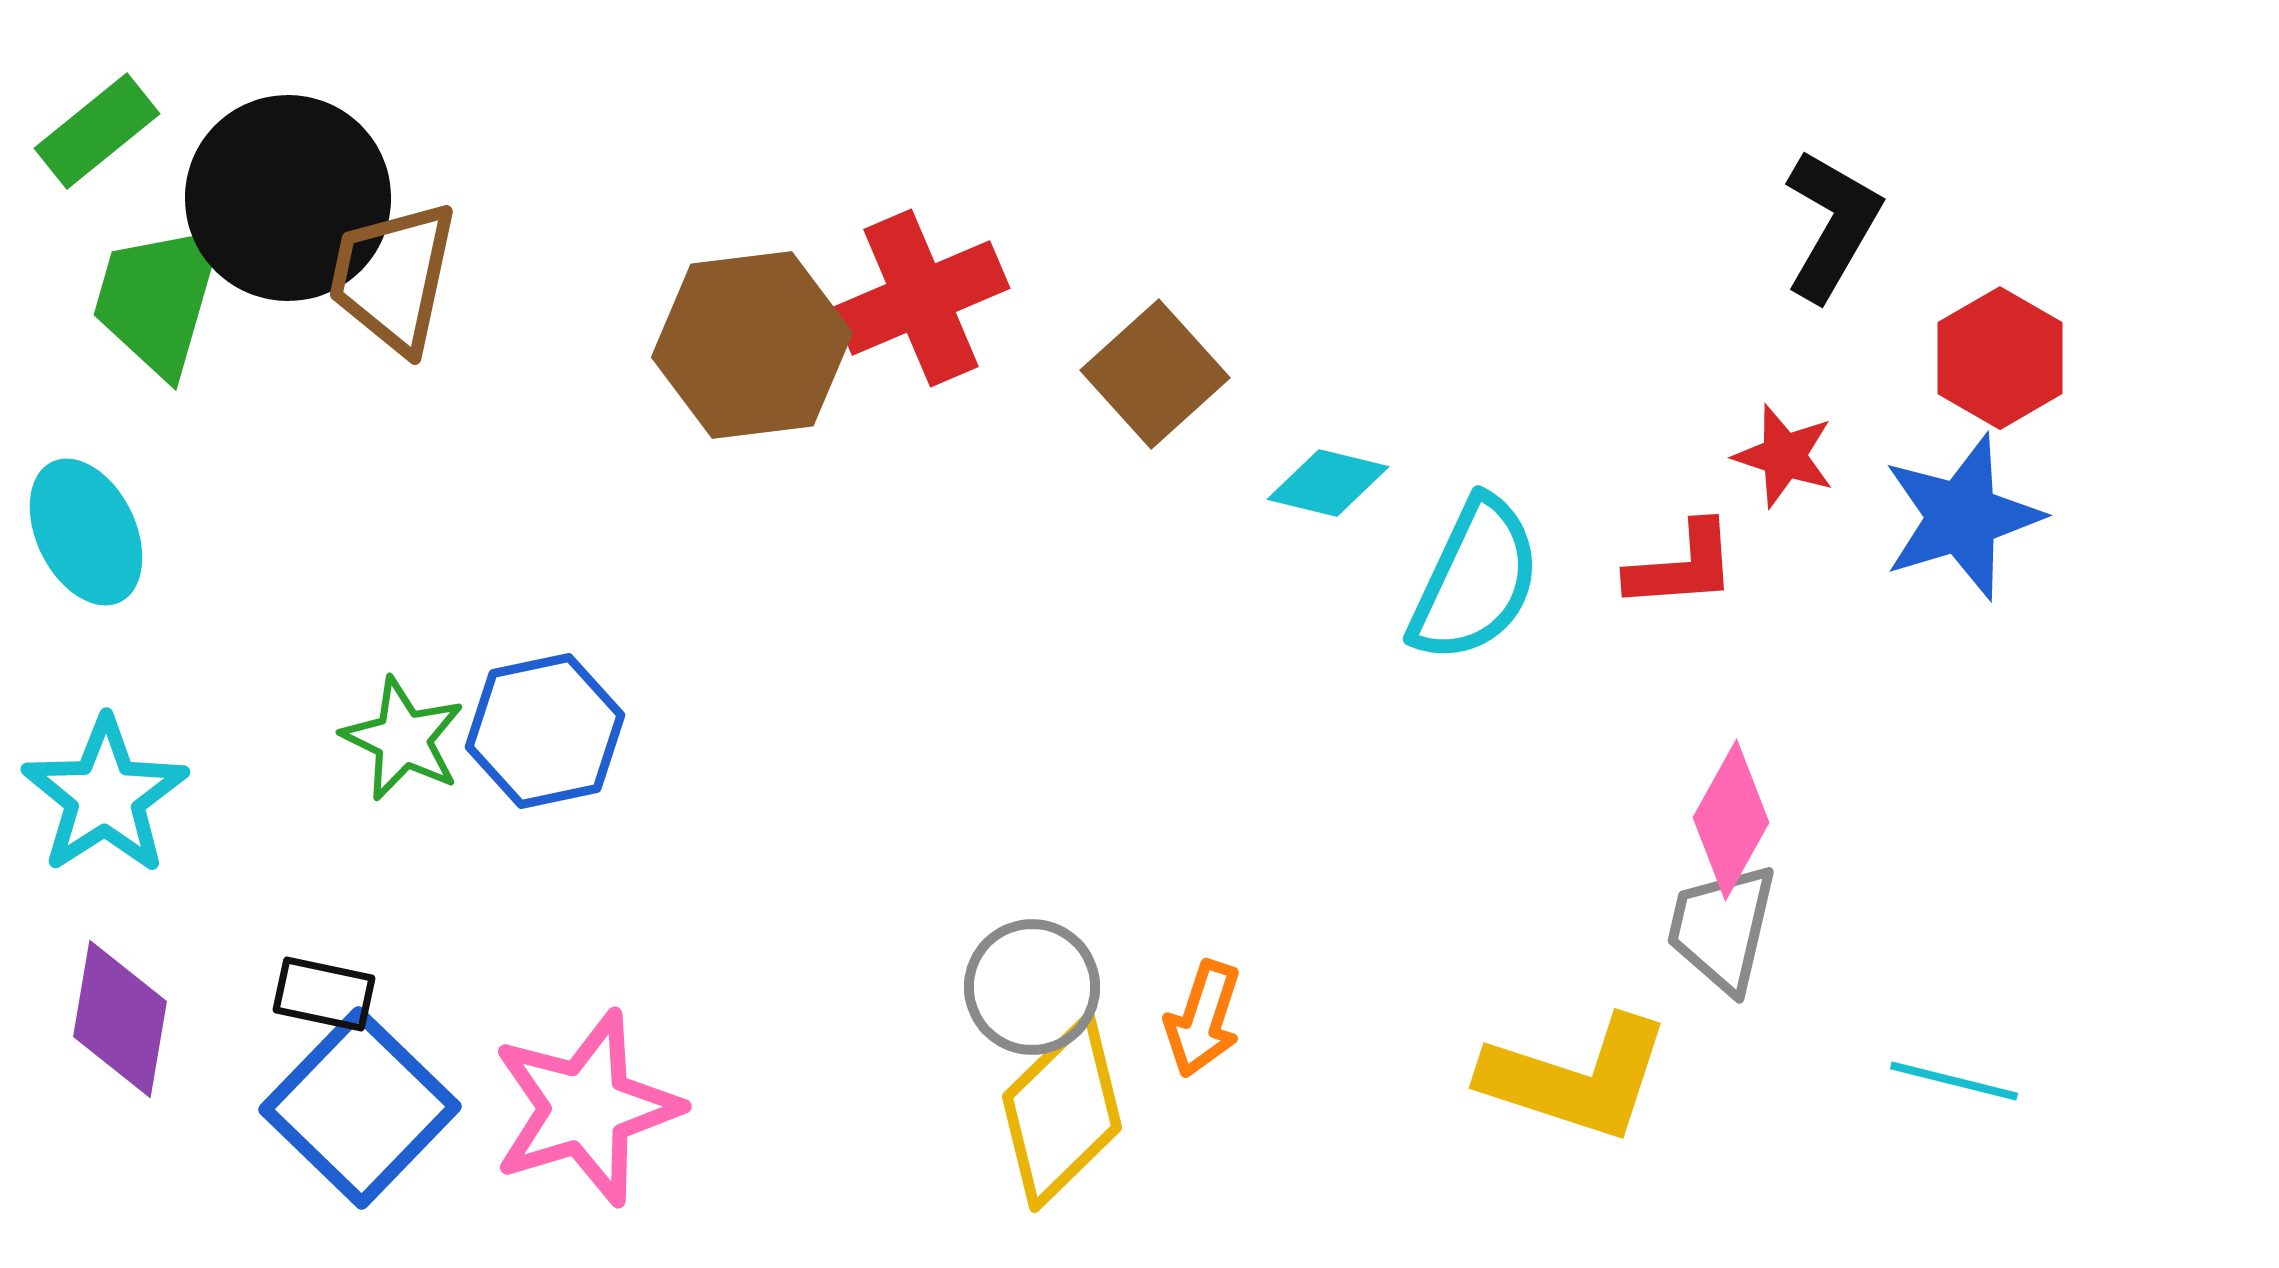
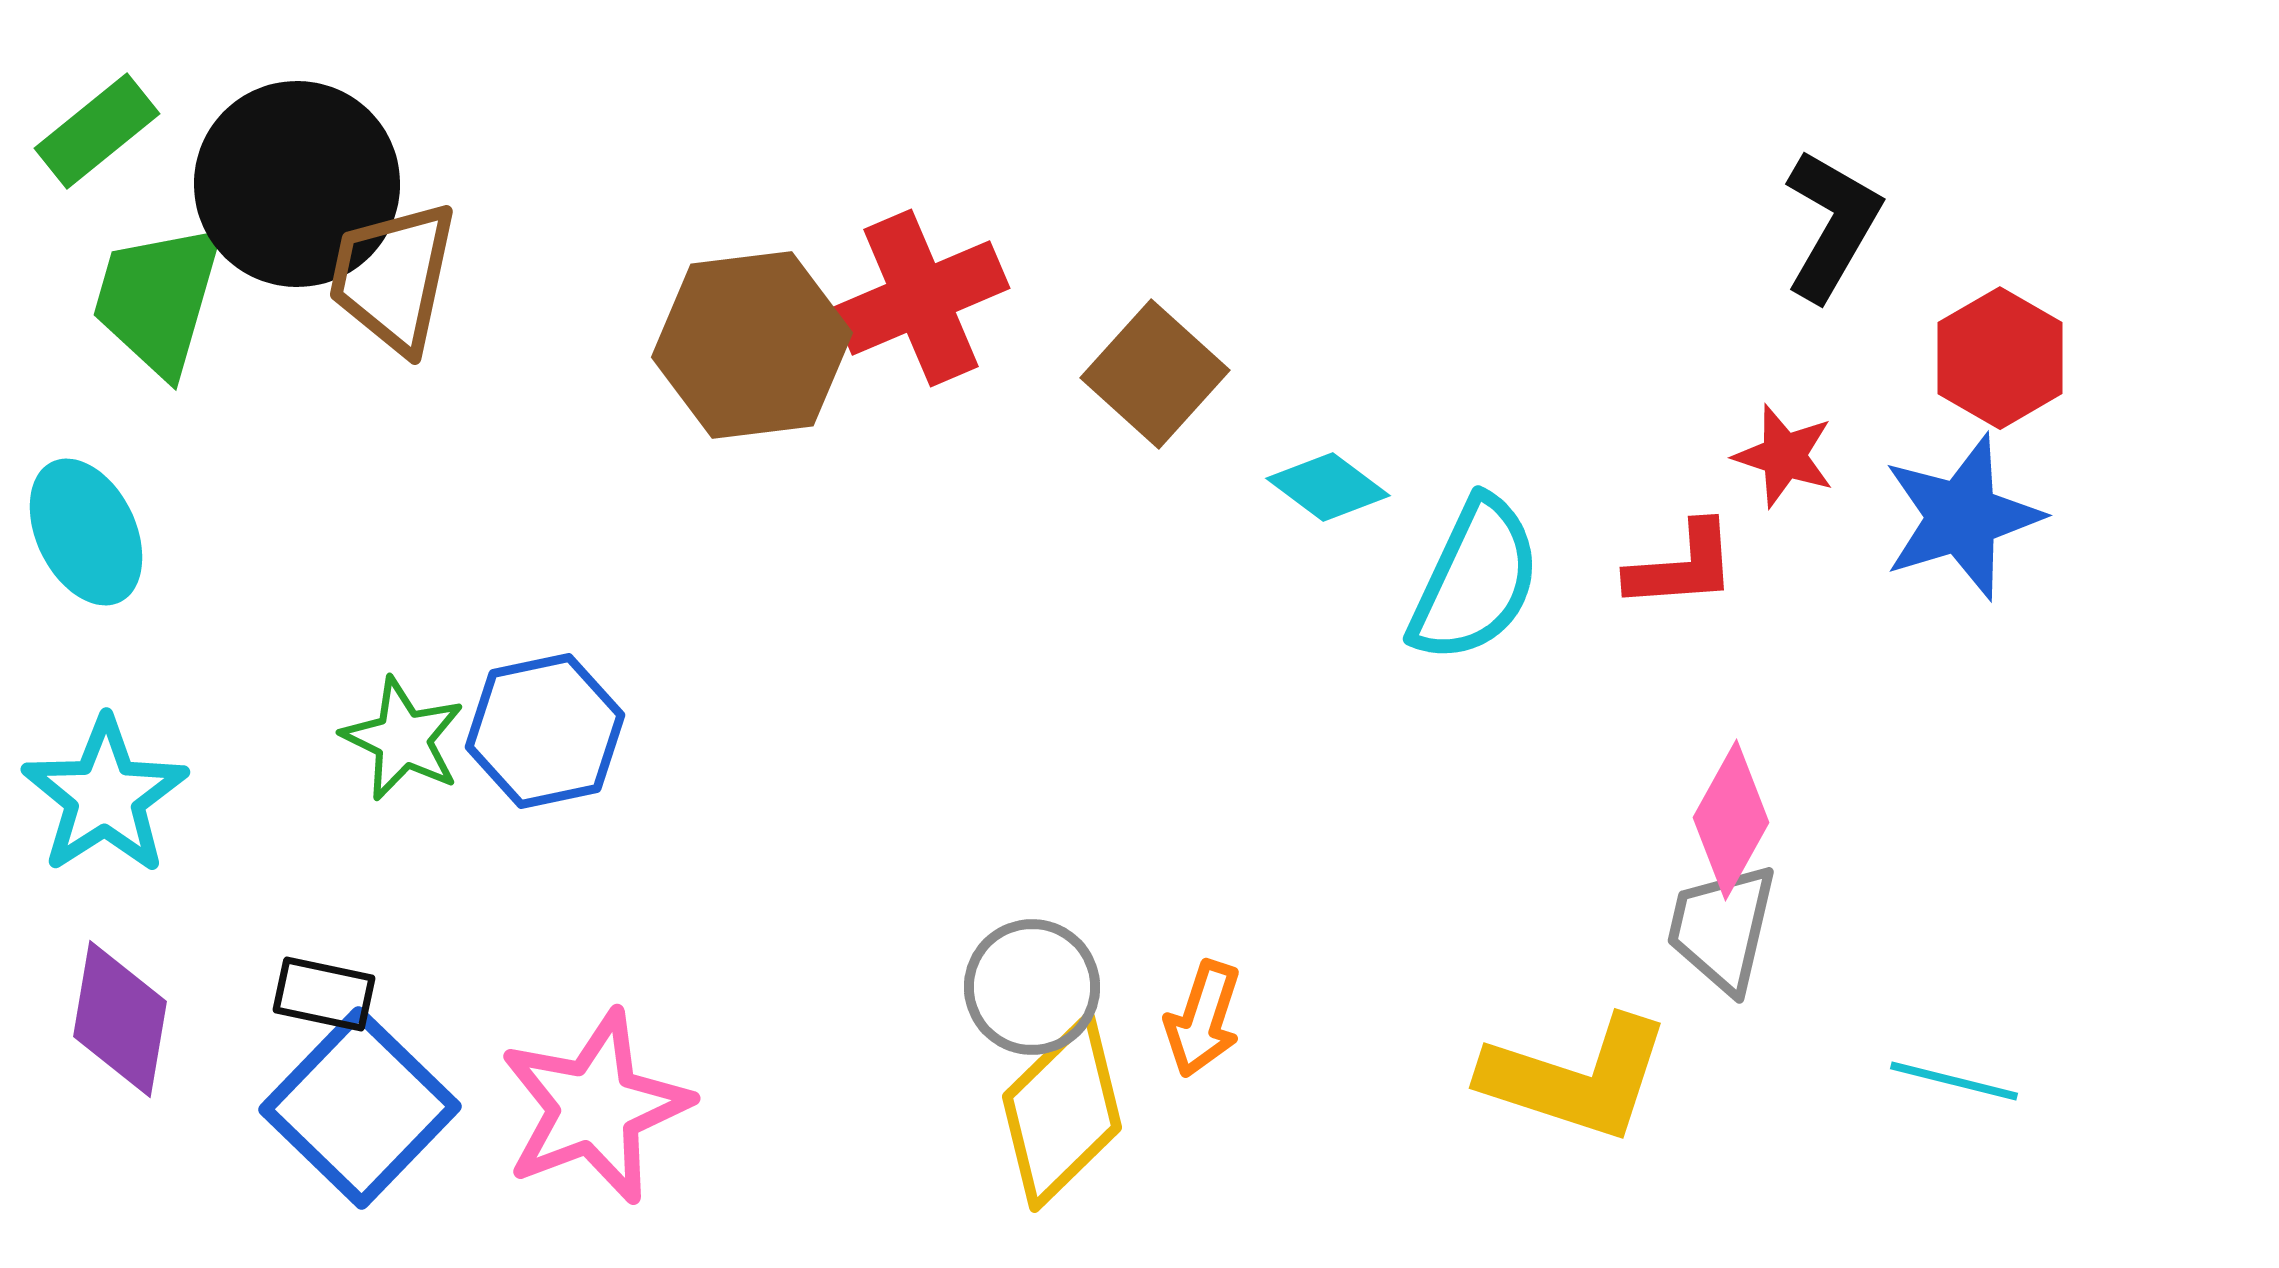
black circle: moved 9 px right, 14 px up
brown square: rotated 6 degrees counterclockwise
cyan diamond: moved 4 px down; rotated 23 degrees clockwise
pink star: moved 9 px right, 1 px up; rotated 4 degrees counterclockwise
